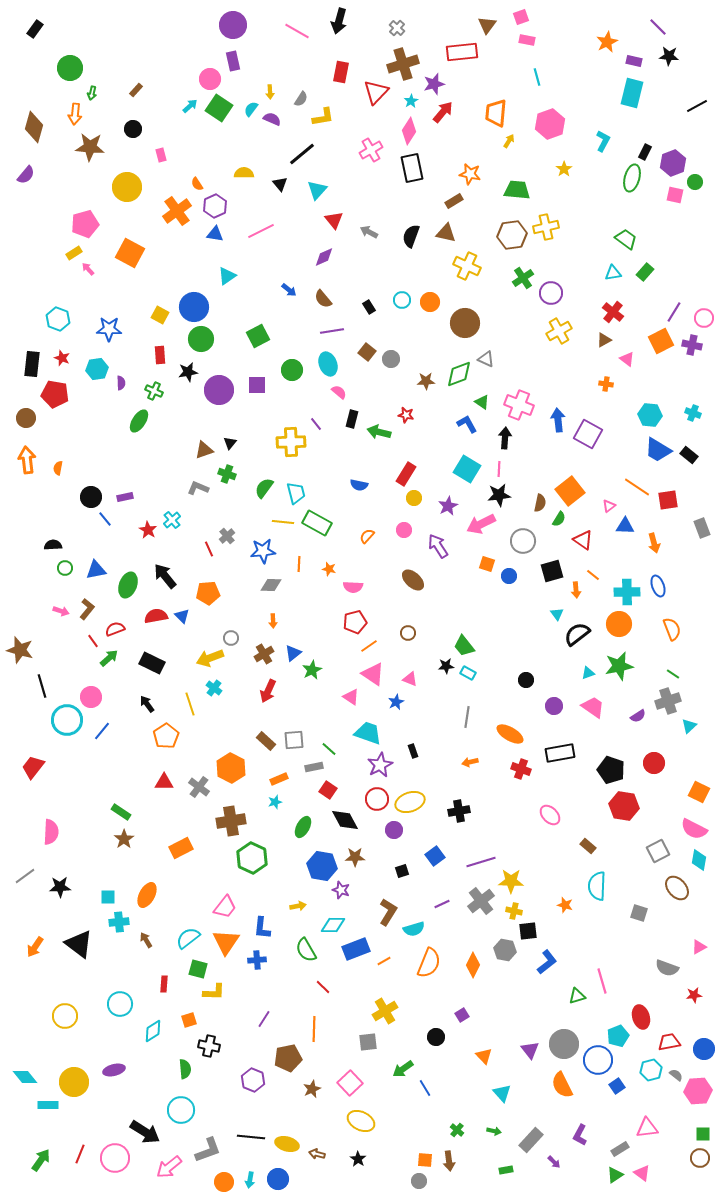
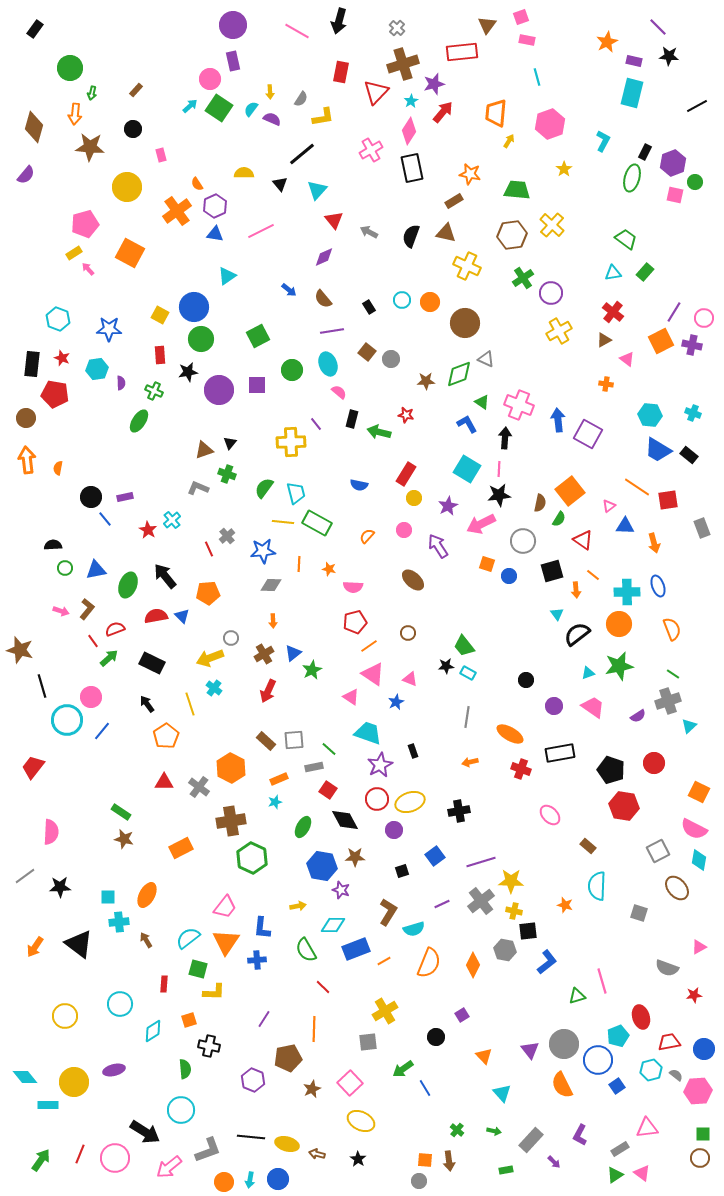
yellow cross at (546, 227): moved 6 px right, 2 px up; rotated 35 degrees counterclockwise
brown star at (124, 839): rotated 24 degrees counterclockwise
